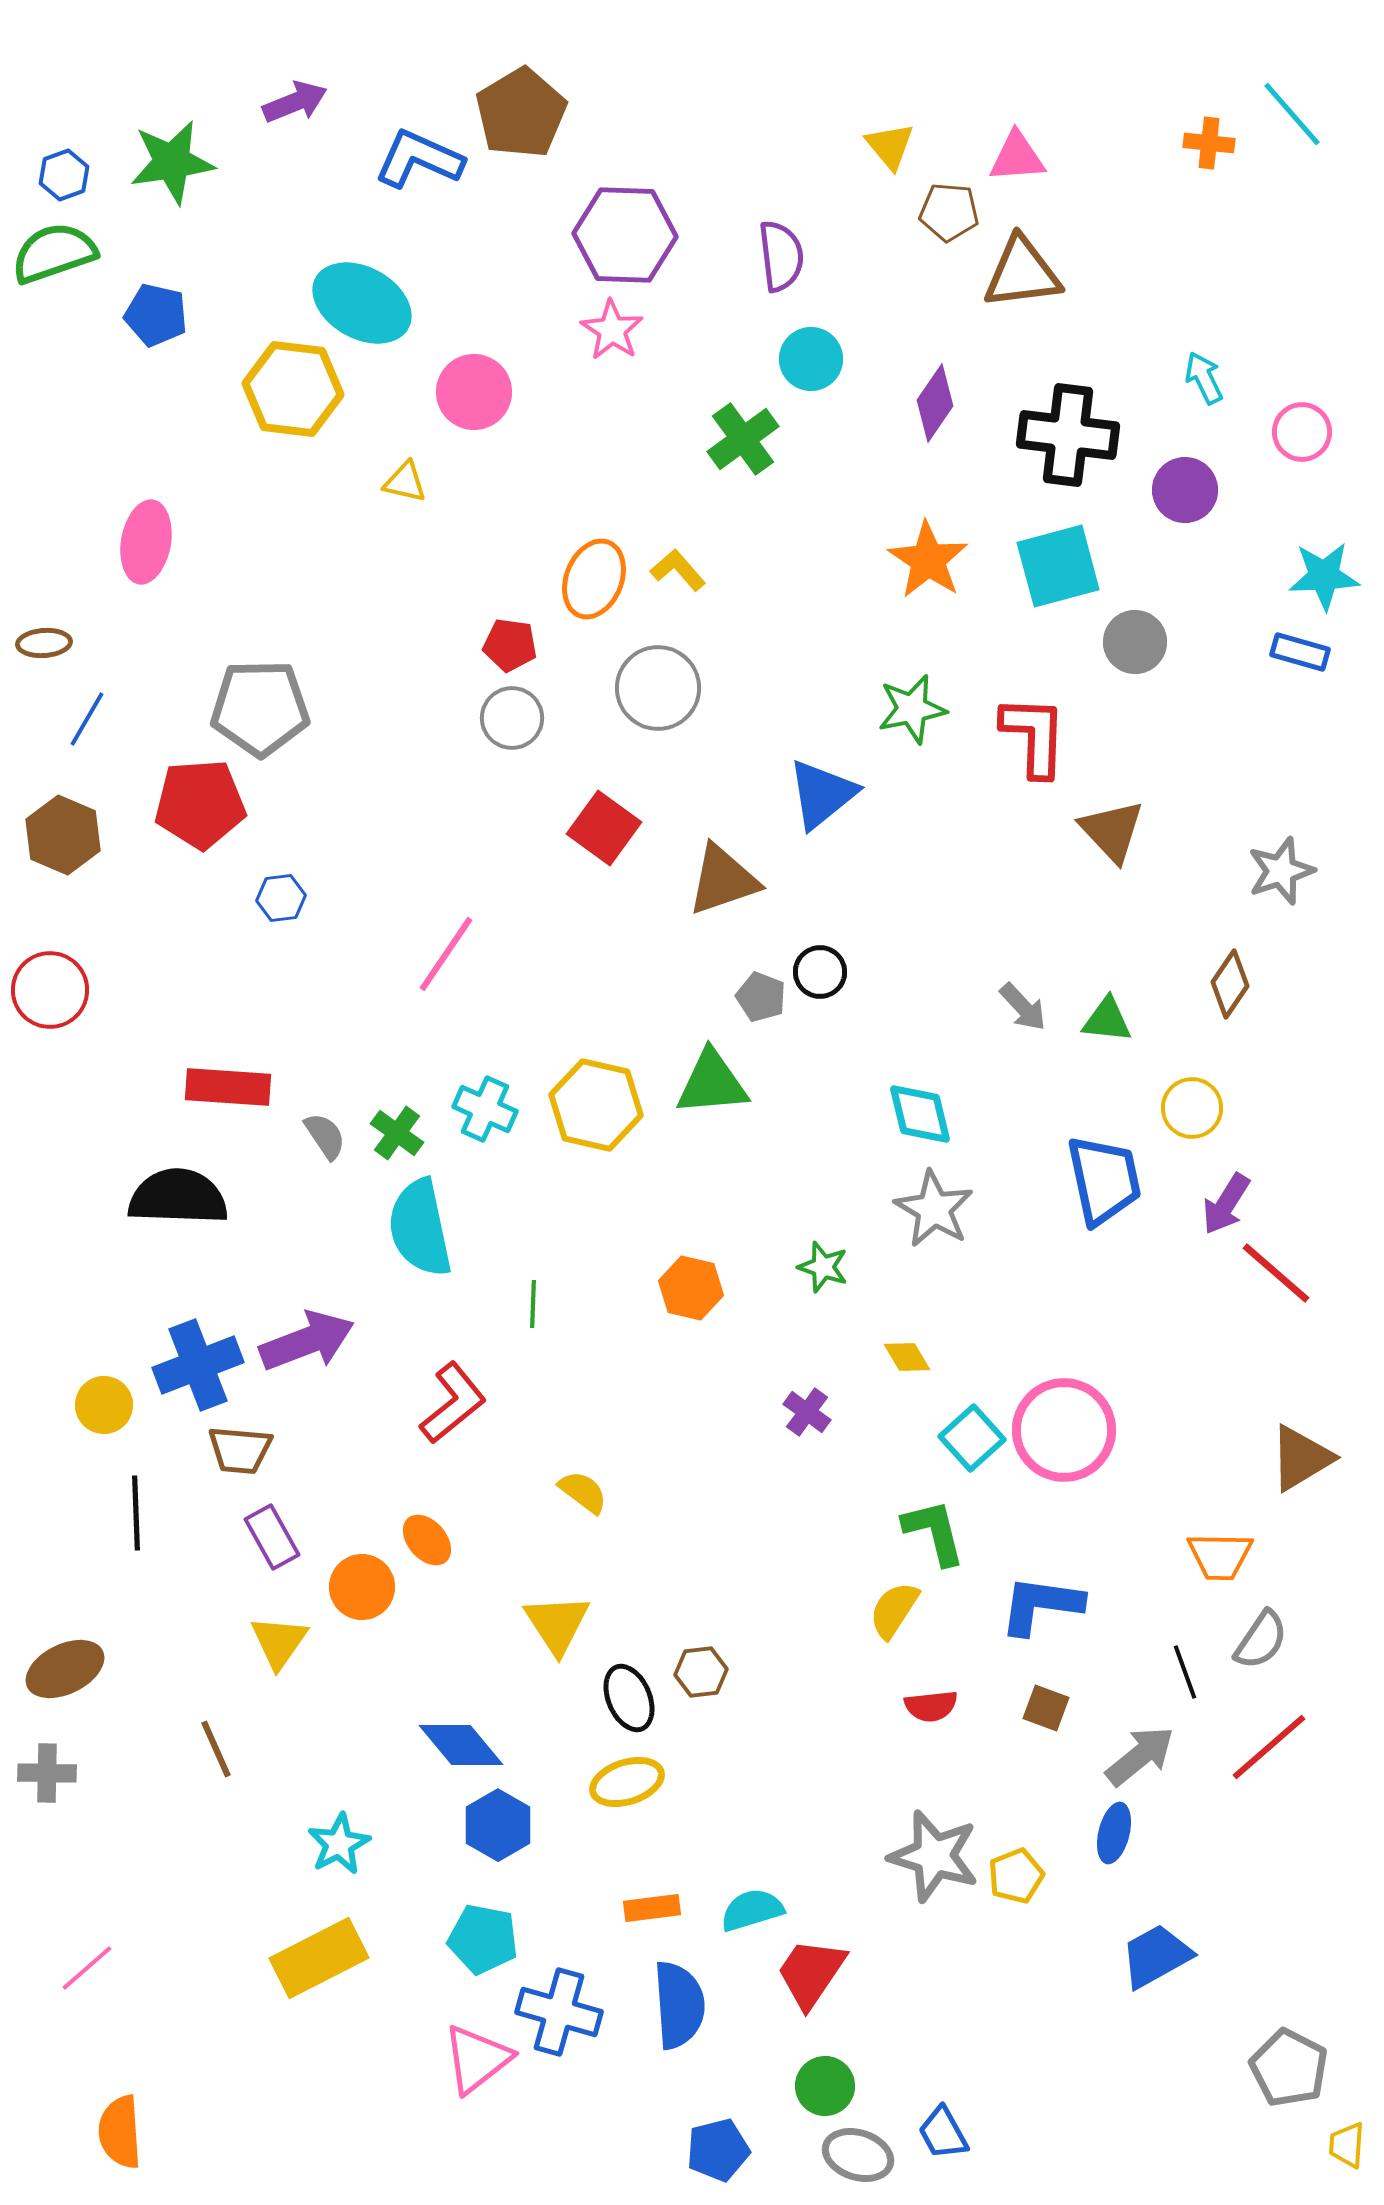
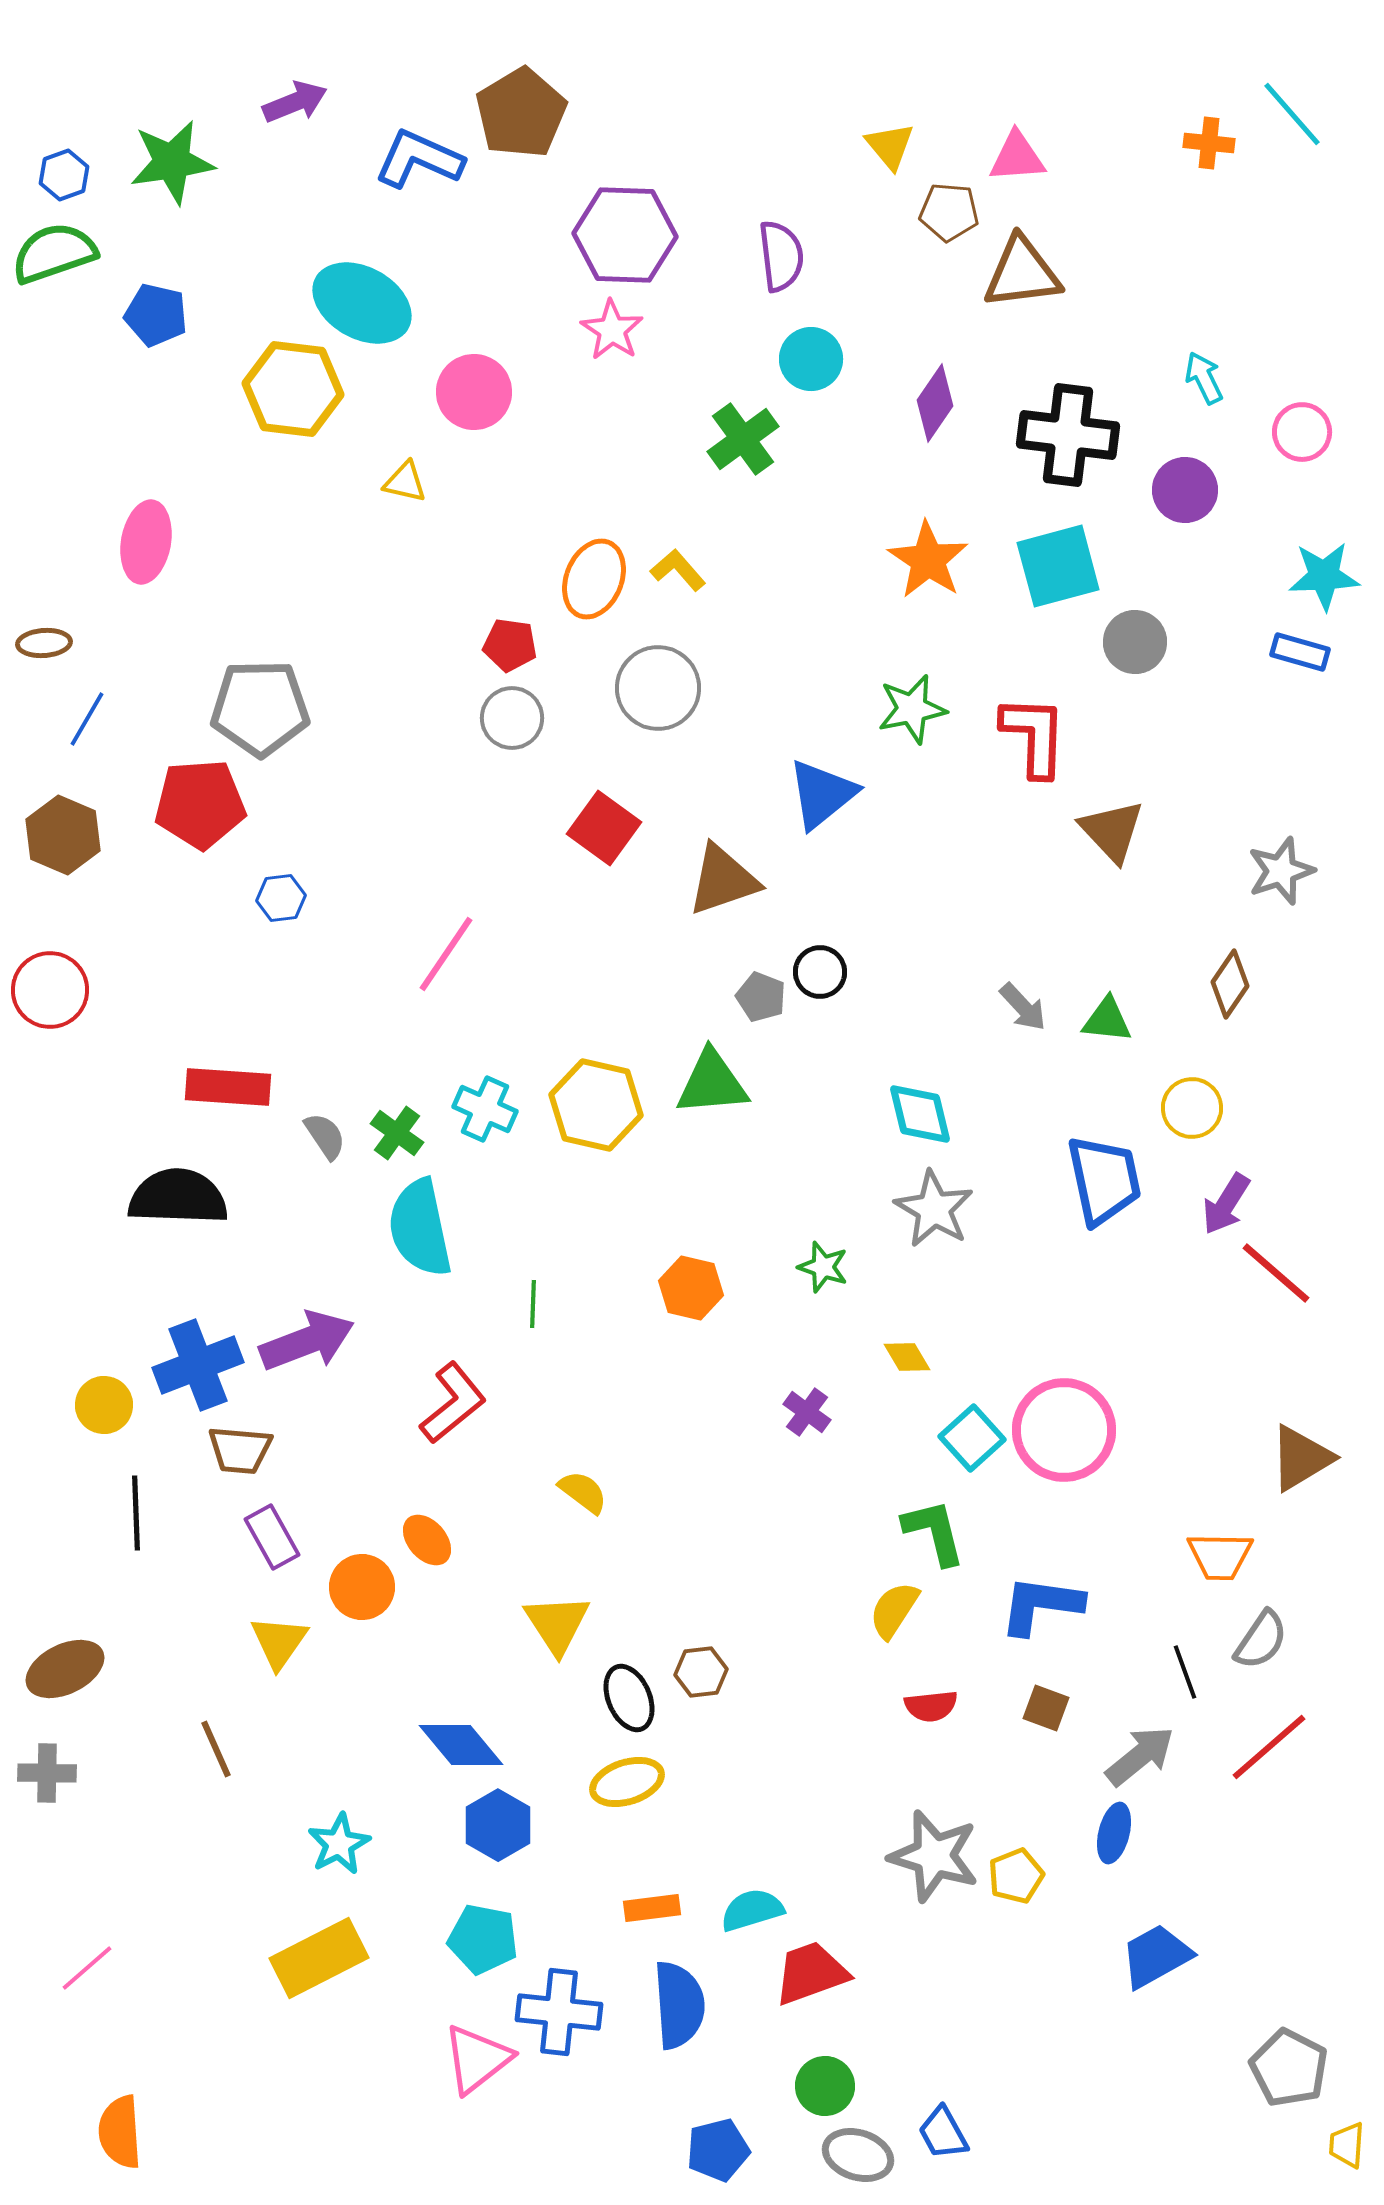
red trapezoid at (811, 1973): rotated 36 degrees clockwise
blue cross at (559, 2012): rotated 10 degrees counterclockwise
